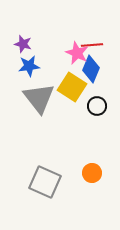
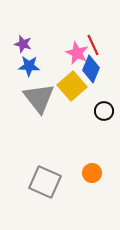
red line: moved 1 px right; rotated 70 degrees clockwise
blue star: rotated 10 degrees clockwise
yellow square: moved 1 px up; rotated 16 degrees clockwise
black circle: moved 7 px right, 5 px down
